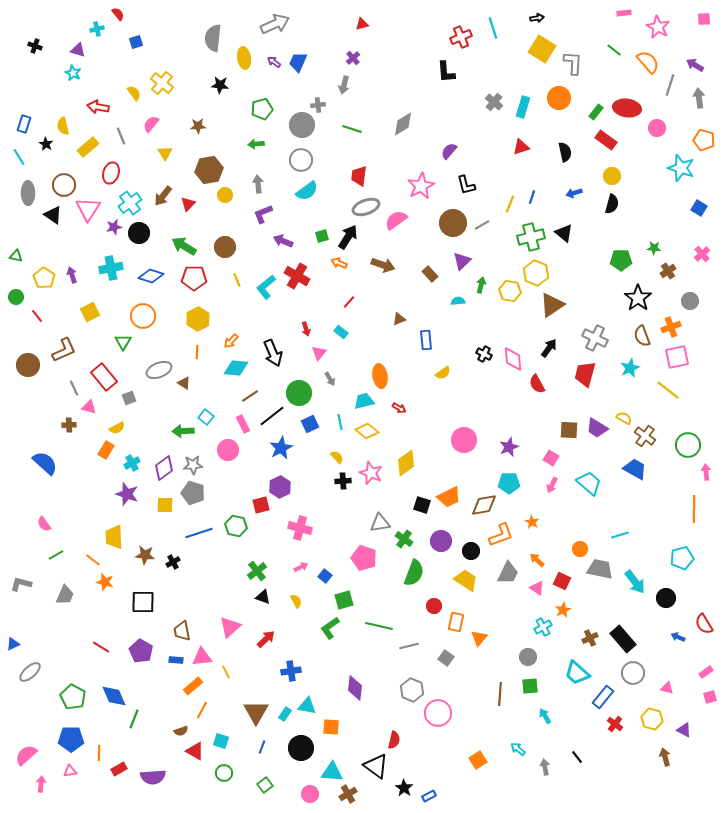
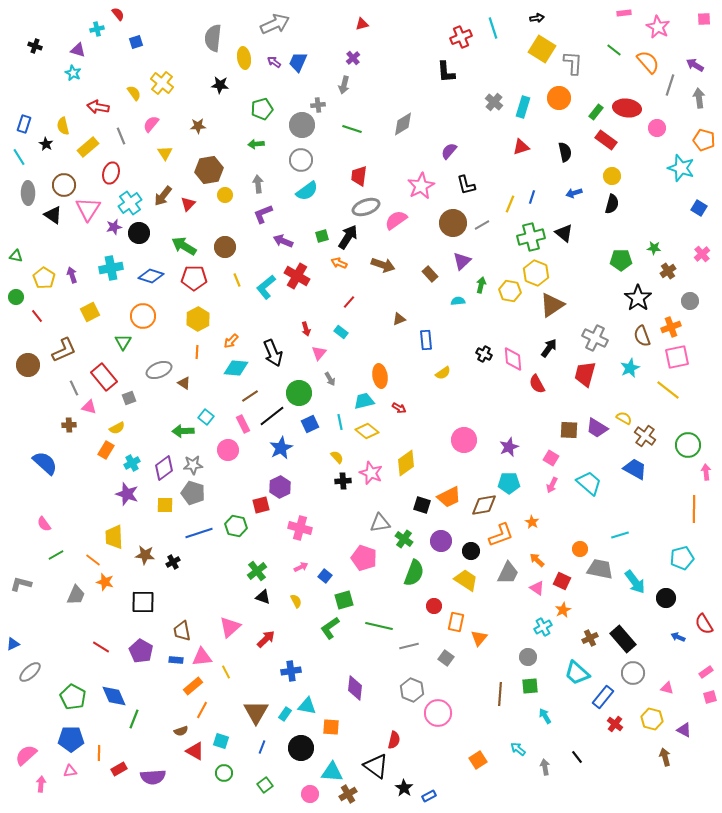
gray trapezoid at (65, 595): moved 11 px right
